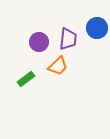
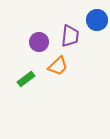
blue circle: moved 8 px up
purple trapezoid: moved 2 px right, 3 px up
